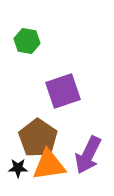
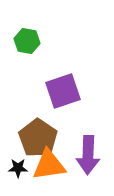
purple arrow: rotated 24 degrees counterclockwise
